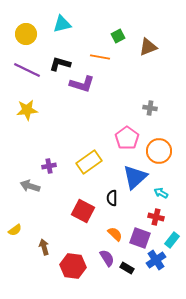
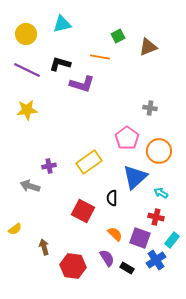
yellow semicircle: moved 1 px up
